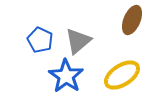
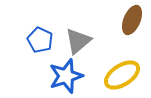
blue star: rotated 20 degrees clockwise
